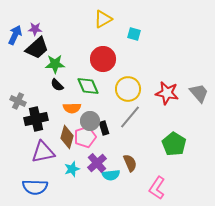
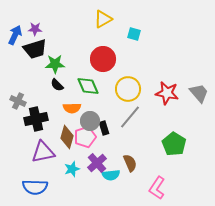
black trapezoid: moved 2 px left, 1 px down; rotated 25 degrees clockwise
